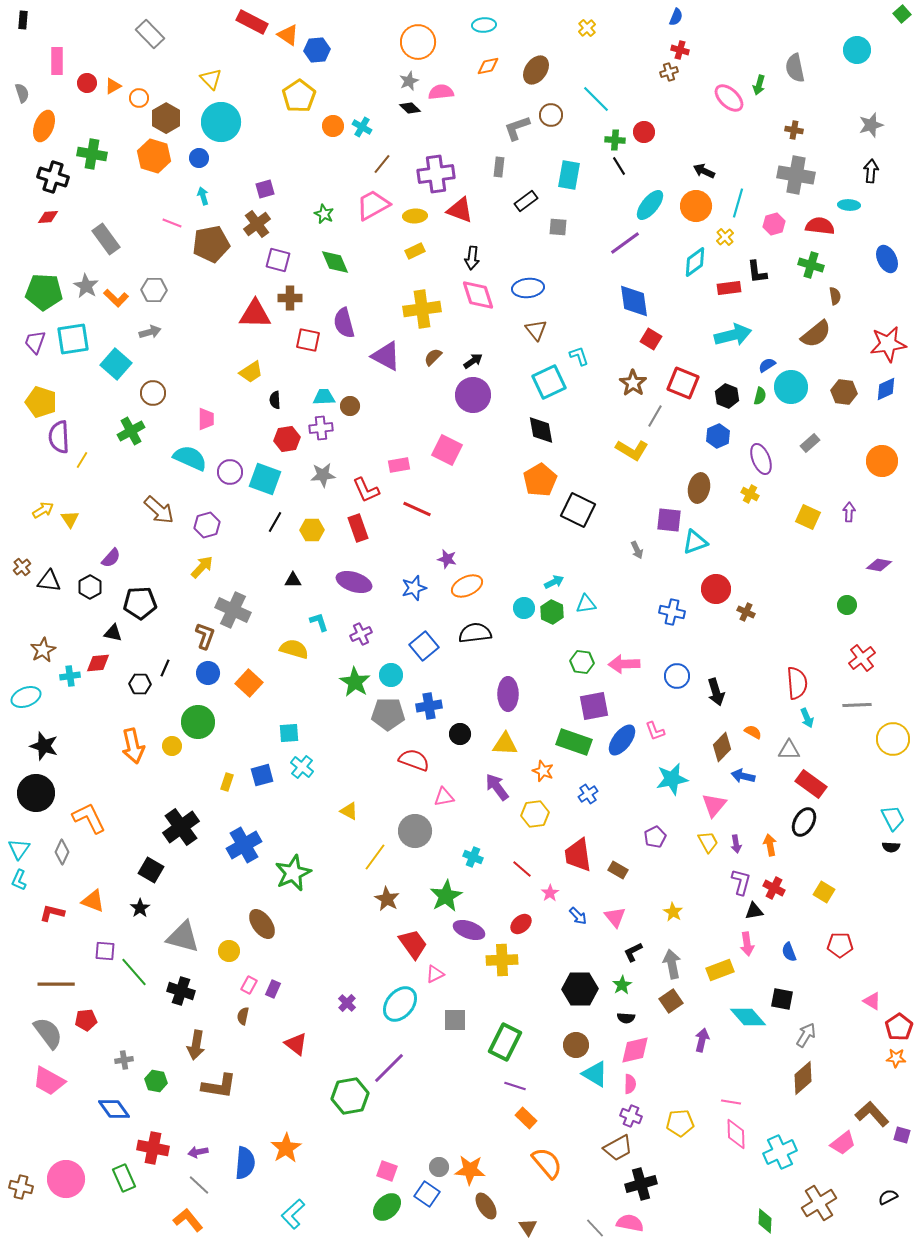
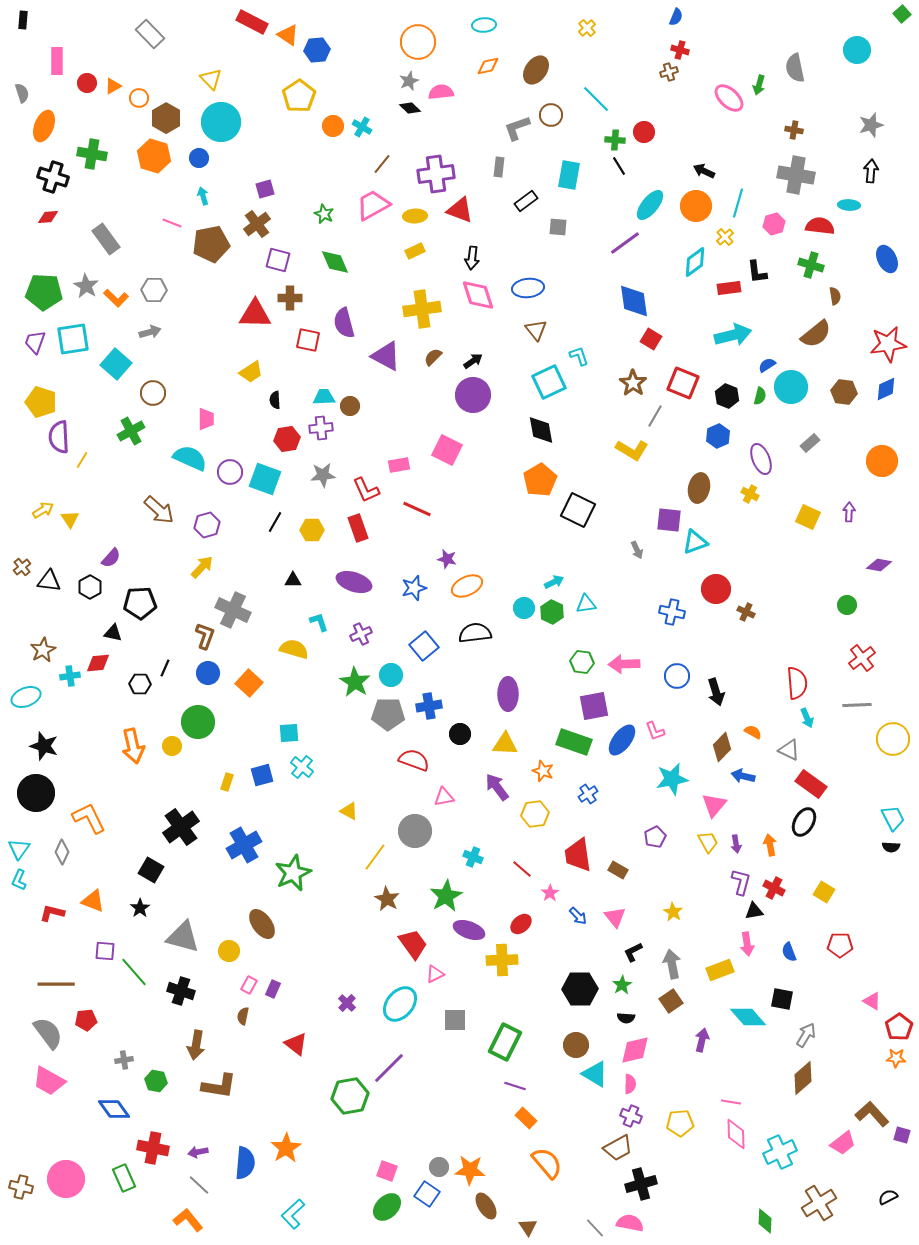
gray triangle at (789, 750): rotated 25 degrees clockwise
